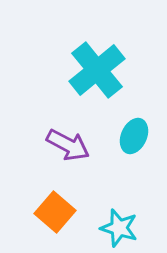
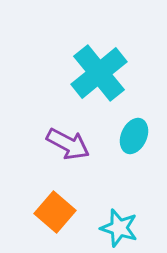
cyan cross: moved 2 px right, 3 px down
purple arrow: moved 1 px up
